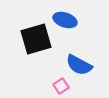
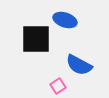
black square: rotated 16 degrees clockwise
pink square: moved 3 px left
